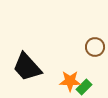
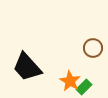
brown circle: moved 2 px left, 1 px down
orange star: rotated 30 degrees clockwise
